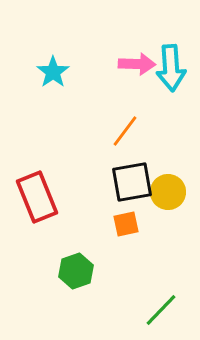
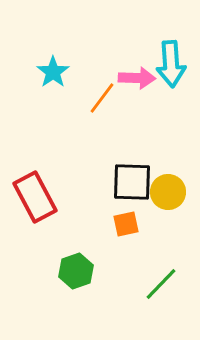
pink arrow: moved 14 px down
cyan arrow: moved 4 px up
orange line: moved 23 px left, 33 px up
black square: rotated 12 degrees clockwise
red rectangle: moved 2 px left; rotated 6 degrees counterclockwise
green line: moved 26 px up
